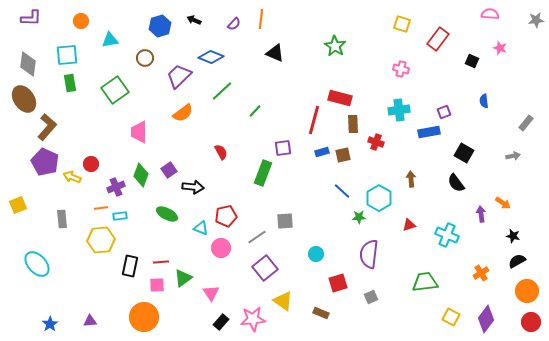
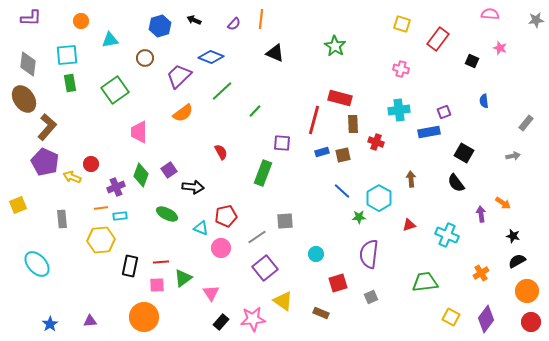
purple square at (283, 148): moved 1 px left, 5 px up; rotated 12 degrees clockwise
